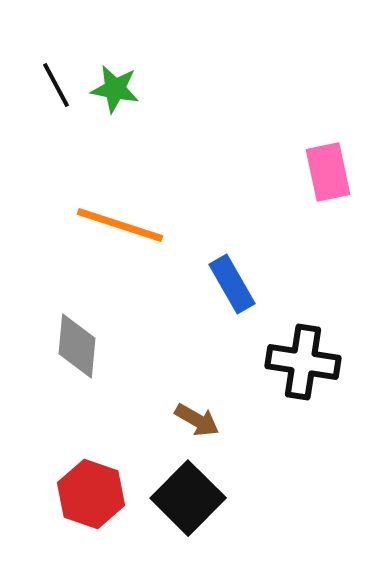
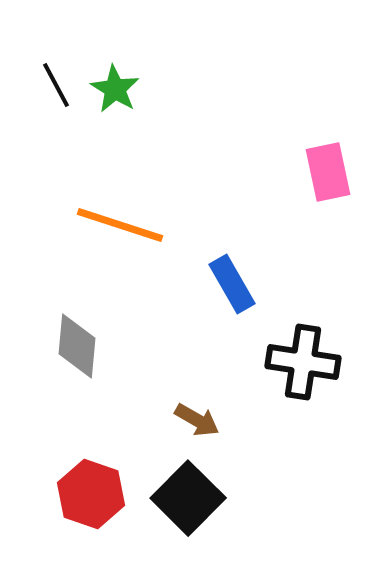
green star: rotated 21 degrees clockwise
